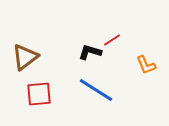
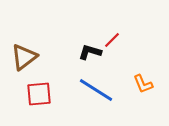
red line: rotated 12 degrees counterclockwise
brown triangle: moved 1 px left
orange L-shape: moved 3 px left, 19 px down
